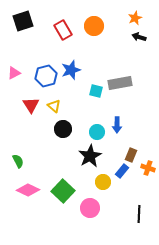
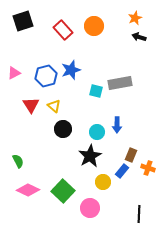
red rectangle: rotated 12 degrees counterclockwise
